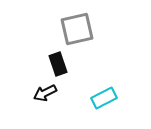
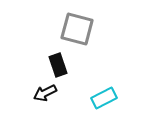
gray square: rotated 28 degrees clockwise
black rectangle: moved 1 px down
